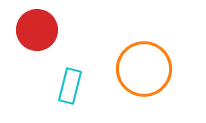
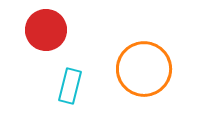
red circle: moved 9 px right
